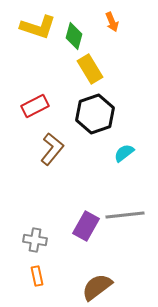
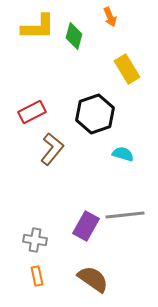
orange arrow: moved 2 px left, 5 px up
yellow L-shape: rotated 18 degrees counterclockwise
yellow rectangle: moved 37 px right
red rectangle: moved 3 px left, 6 px down
cyan semicircle: moved 1 px left, 1 px down; rotated 55 degrees clockwise
brown semicircle: moved 4 px left, 8 px up; rotated 72 degrees clockwise
